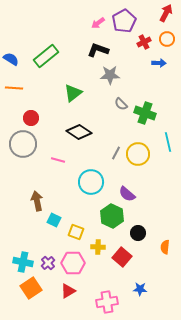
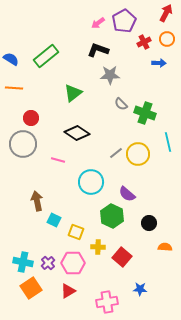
black diamond: moved 2 px left, 1 px down
gray line: rotated 24 degrees clockwise
black circle: moved 11 px right, 10 px up
orange semicircle: rotated 88 degrees clockwise
